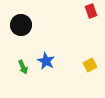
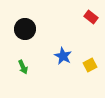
red rectangle: moved 6 px down; rotated 32 degrees counterclockwise
black circle: moved 4 px right, 4 px down
blue star: moved 17 px right, 5 px up
